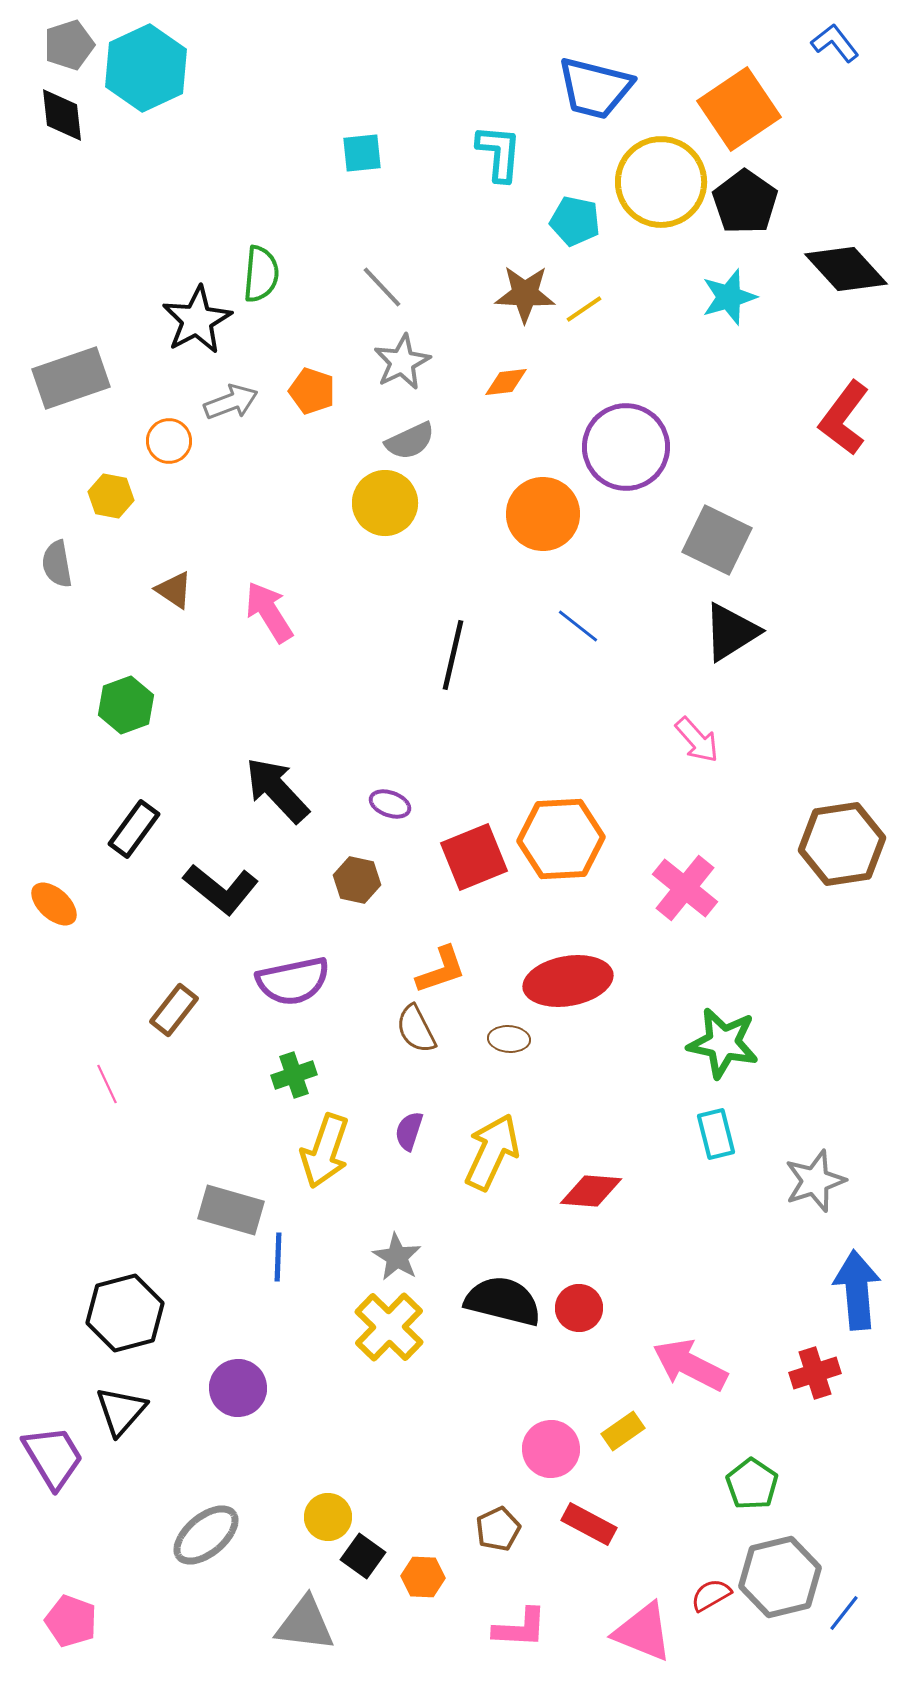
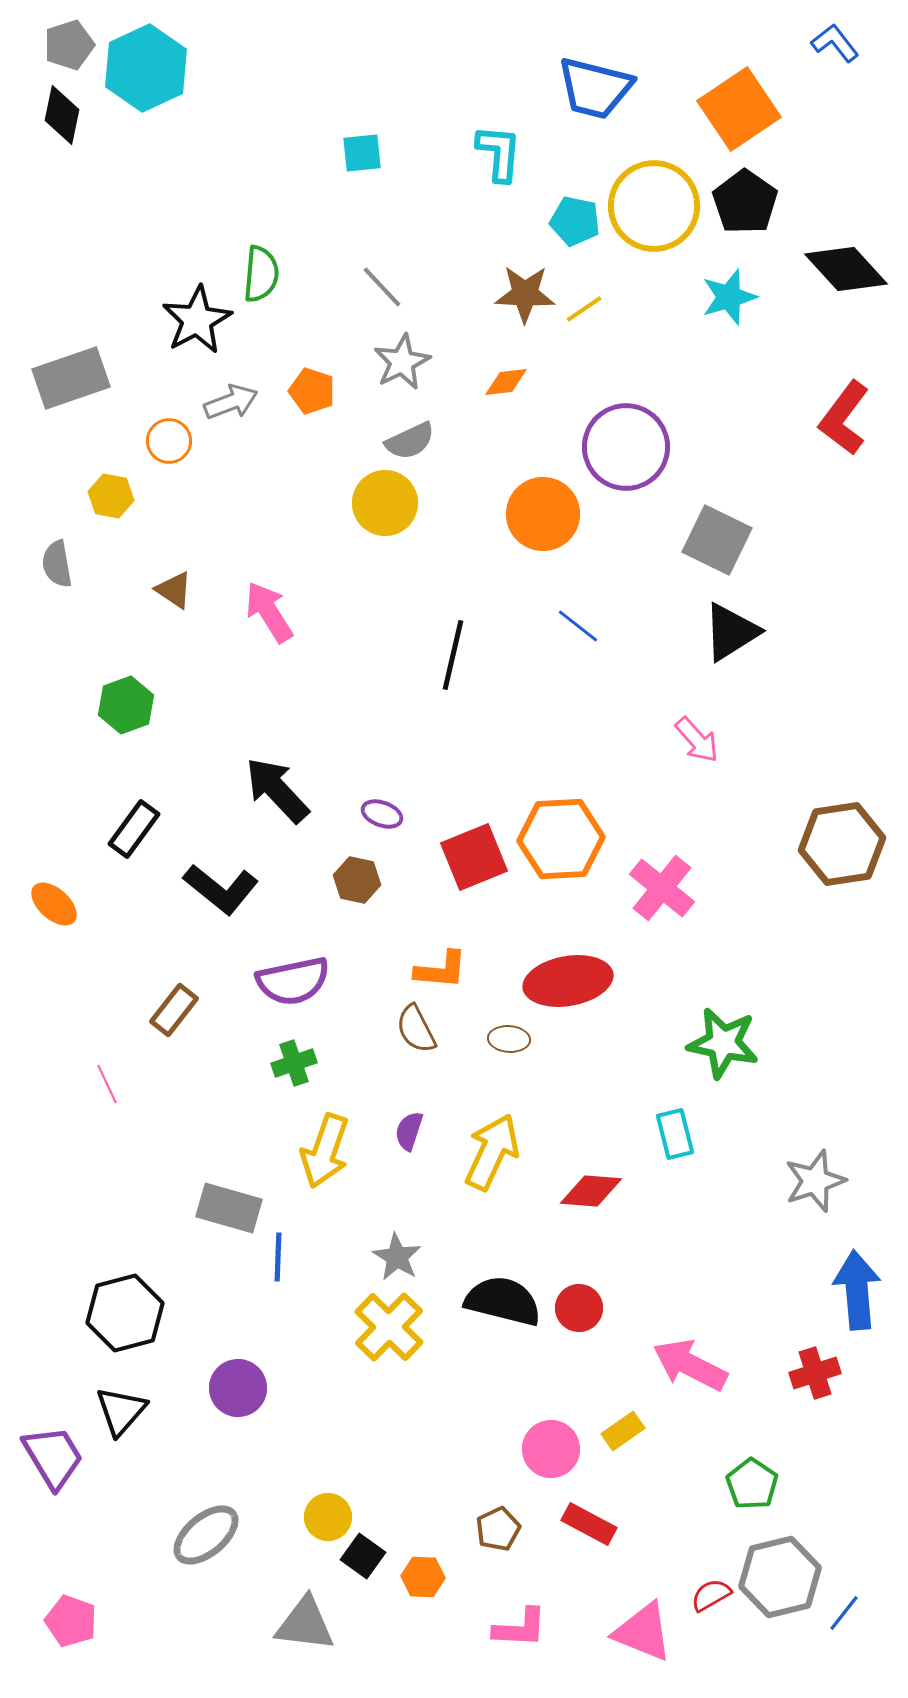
black diamond at (62, 115): rotated 18 degrees clockwise
yellow circle at (661, 182): moved 7 px left, 24 px down
purple ellipse at (390, 804): moved 8 px left, 10 px down
pink cross at (685, 888): moved 23 px left
orange L-shape at (441, 970): rotated 24 degrees clockwise
green cross at (294, 1075): moved 12 px up
cyan rectangle at (716, 1134): moved 41 px left
gray rectangle at (231, 1210): moved 2 px left, 2 px up
